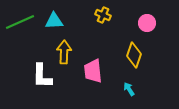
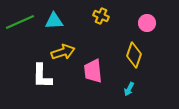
yellow cross: moved 2 px left, 1 px down
yellow arrow: moved 1 px left; rotated 70 degrees clockwise
cyan arrow: rotated 120 degrees counterclockwise
